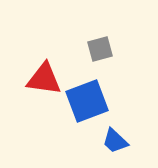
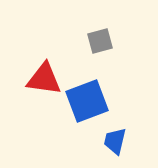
gray square: moved 8 px up
blue trapezoid: rotated 60 degrees clockwise
